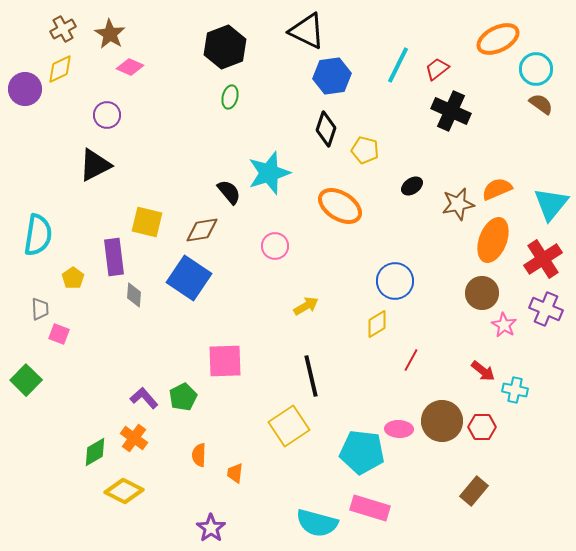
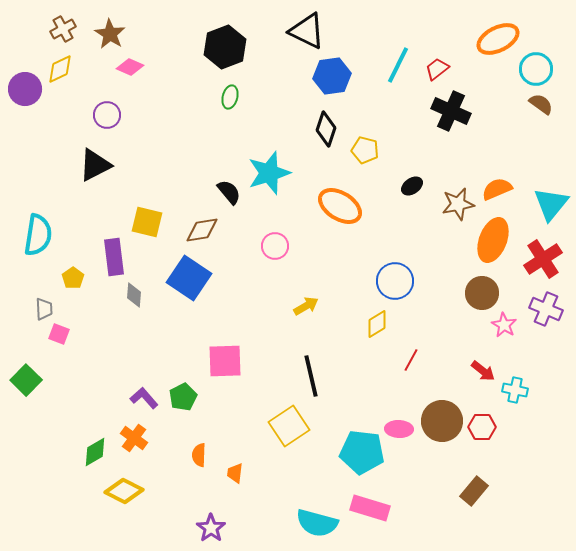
gray trapezoid at (40, 309): moved 4 px right
